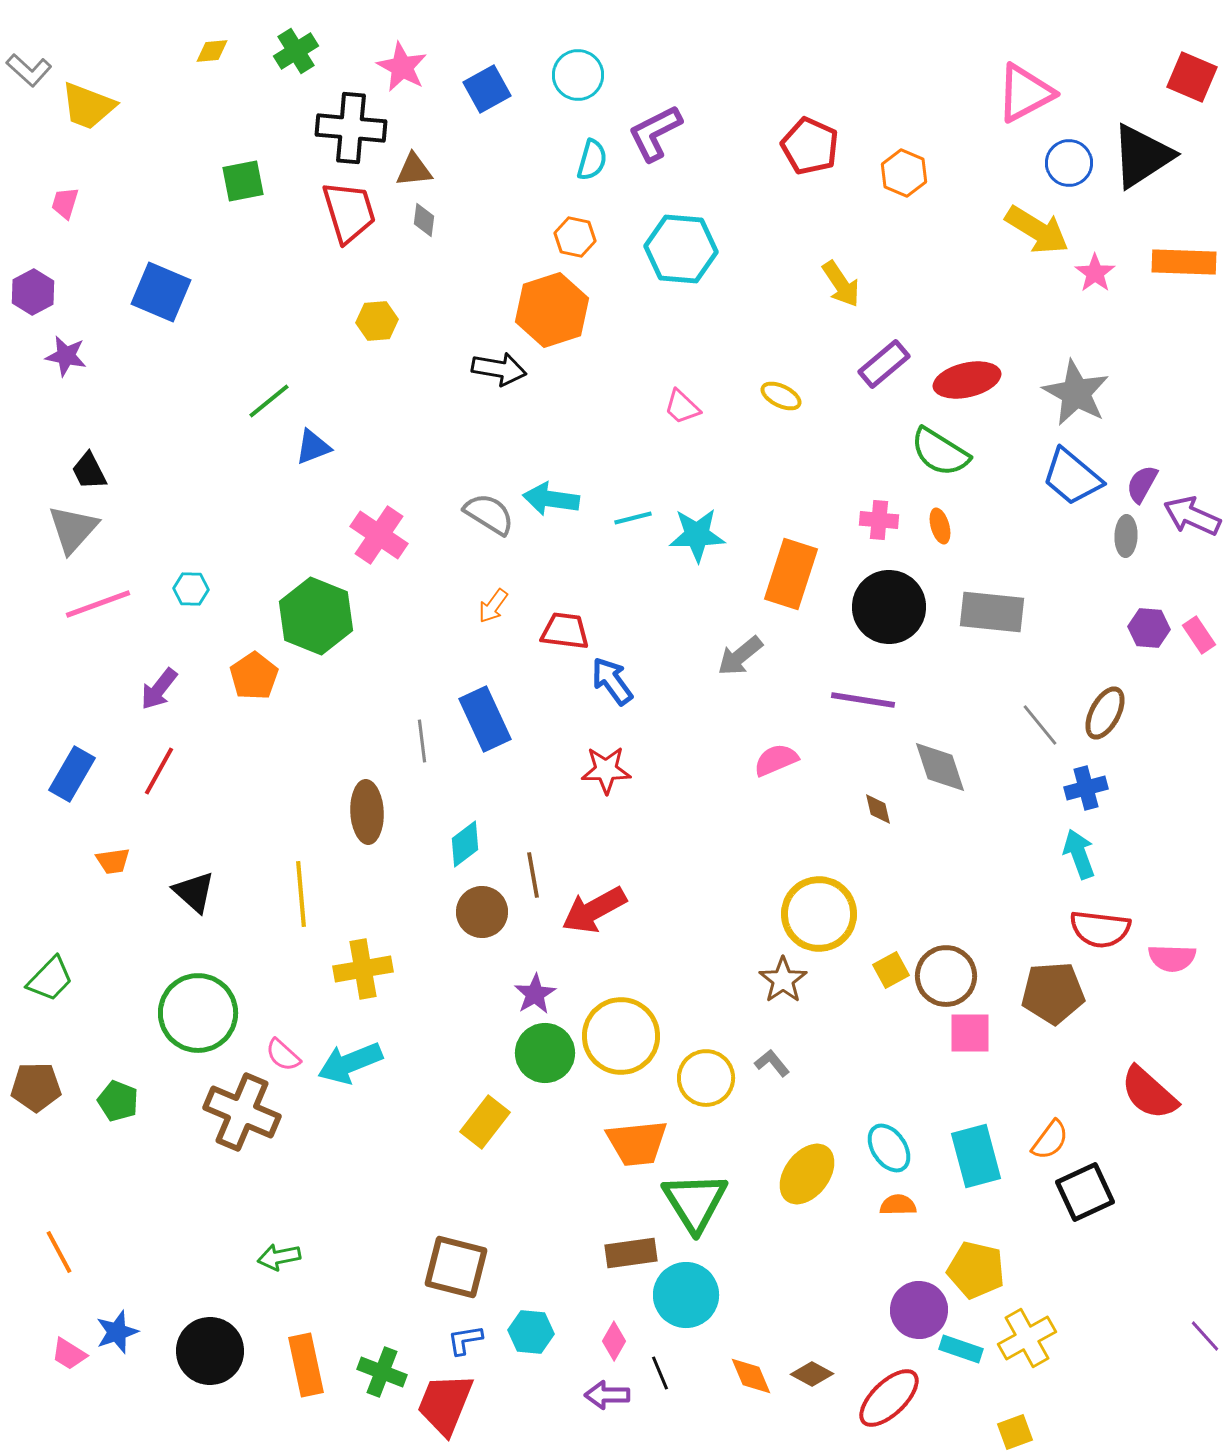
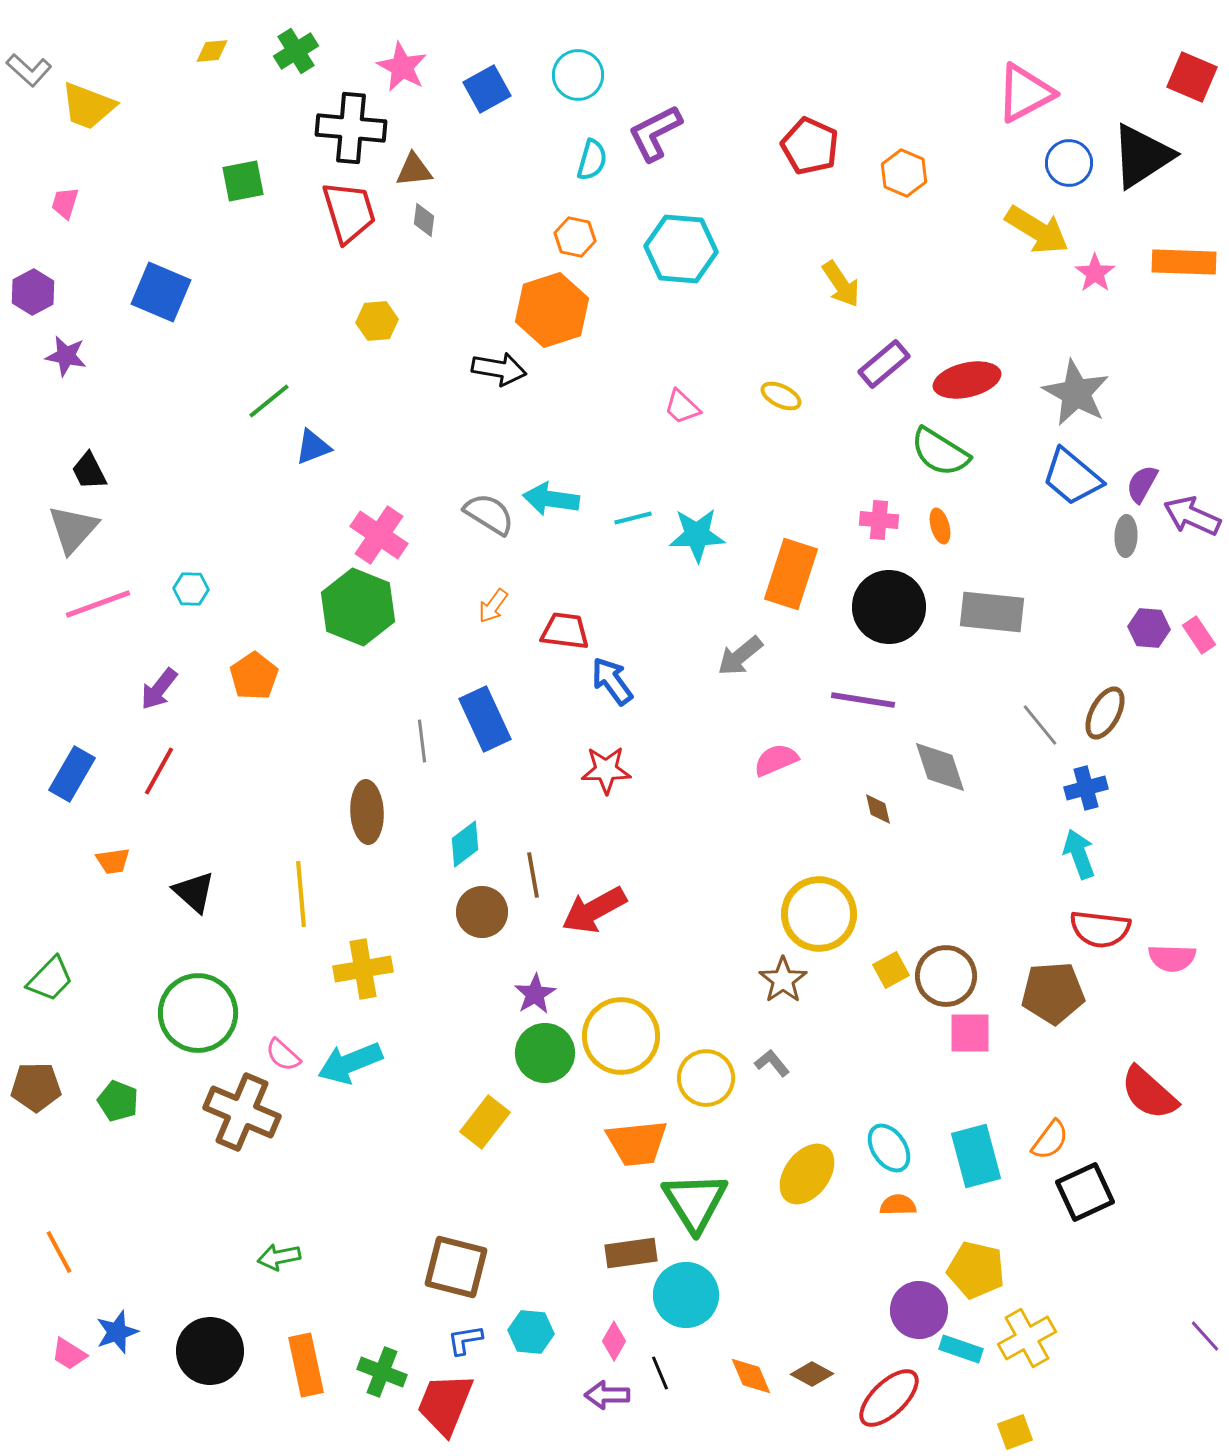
green hexagon at (316, 616): moved 42 px right, 9 px up
